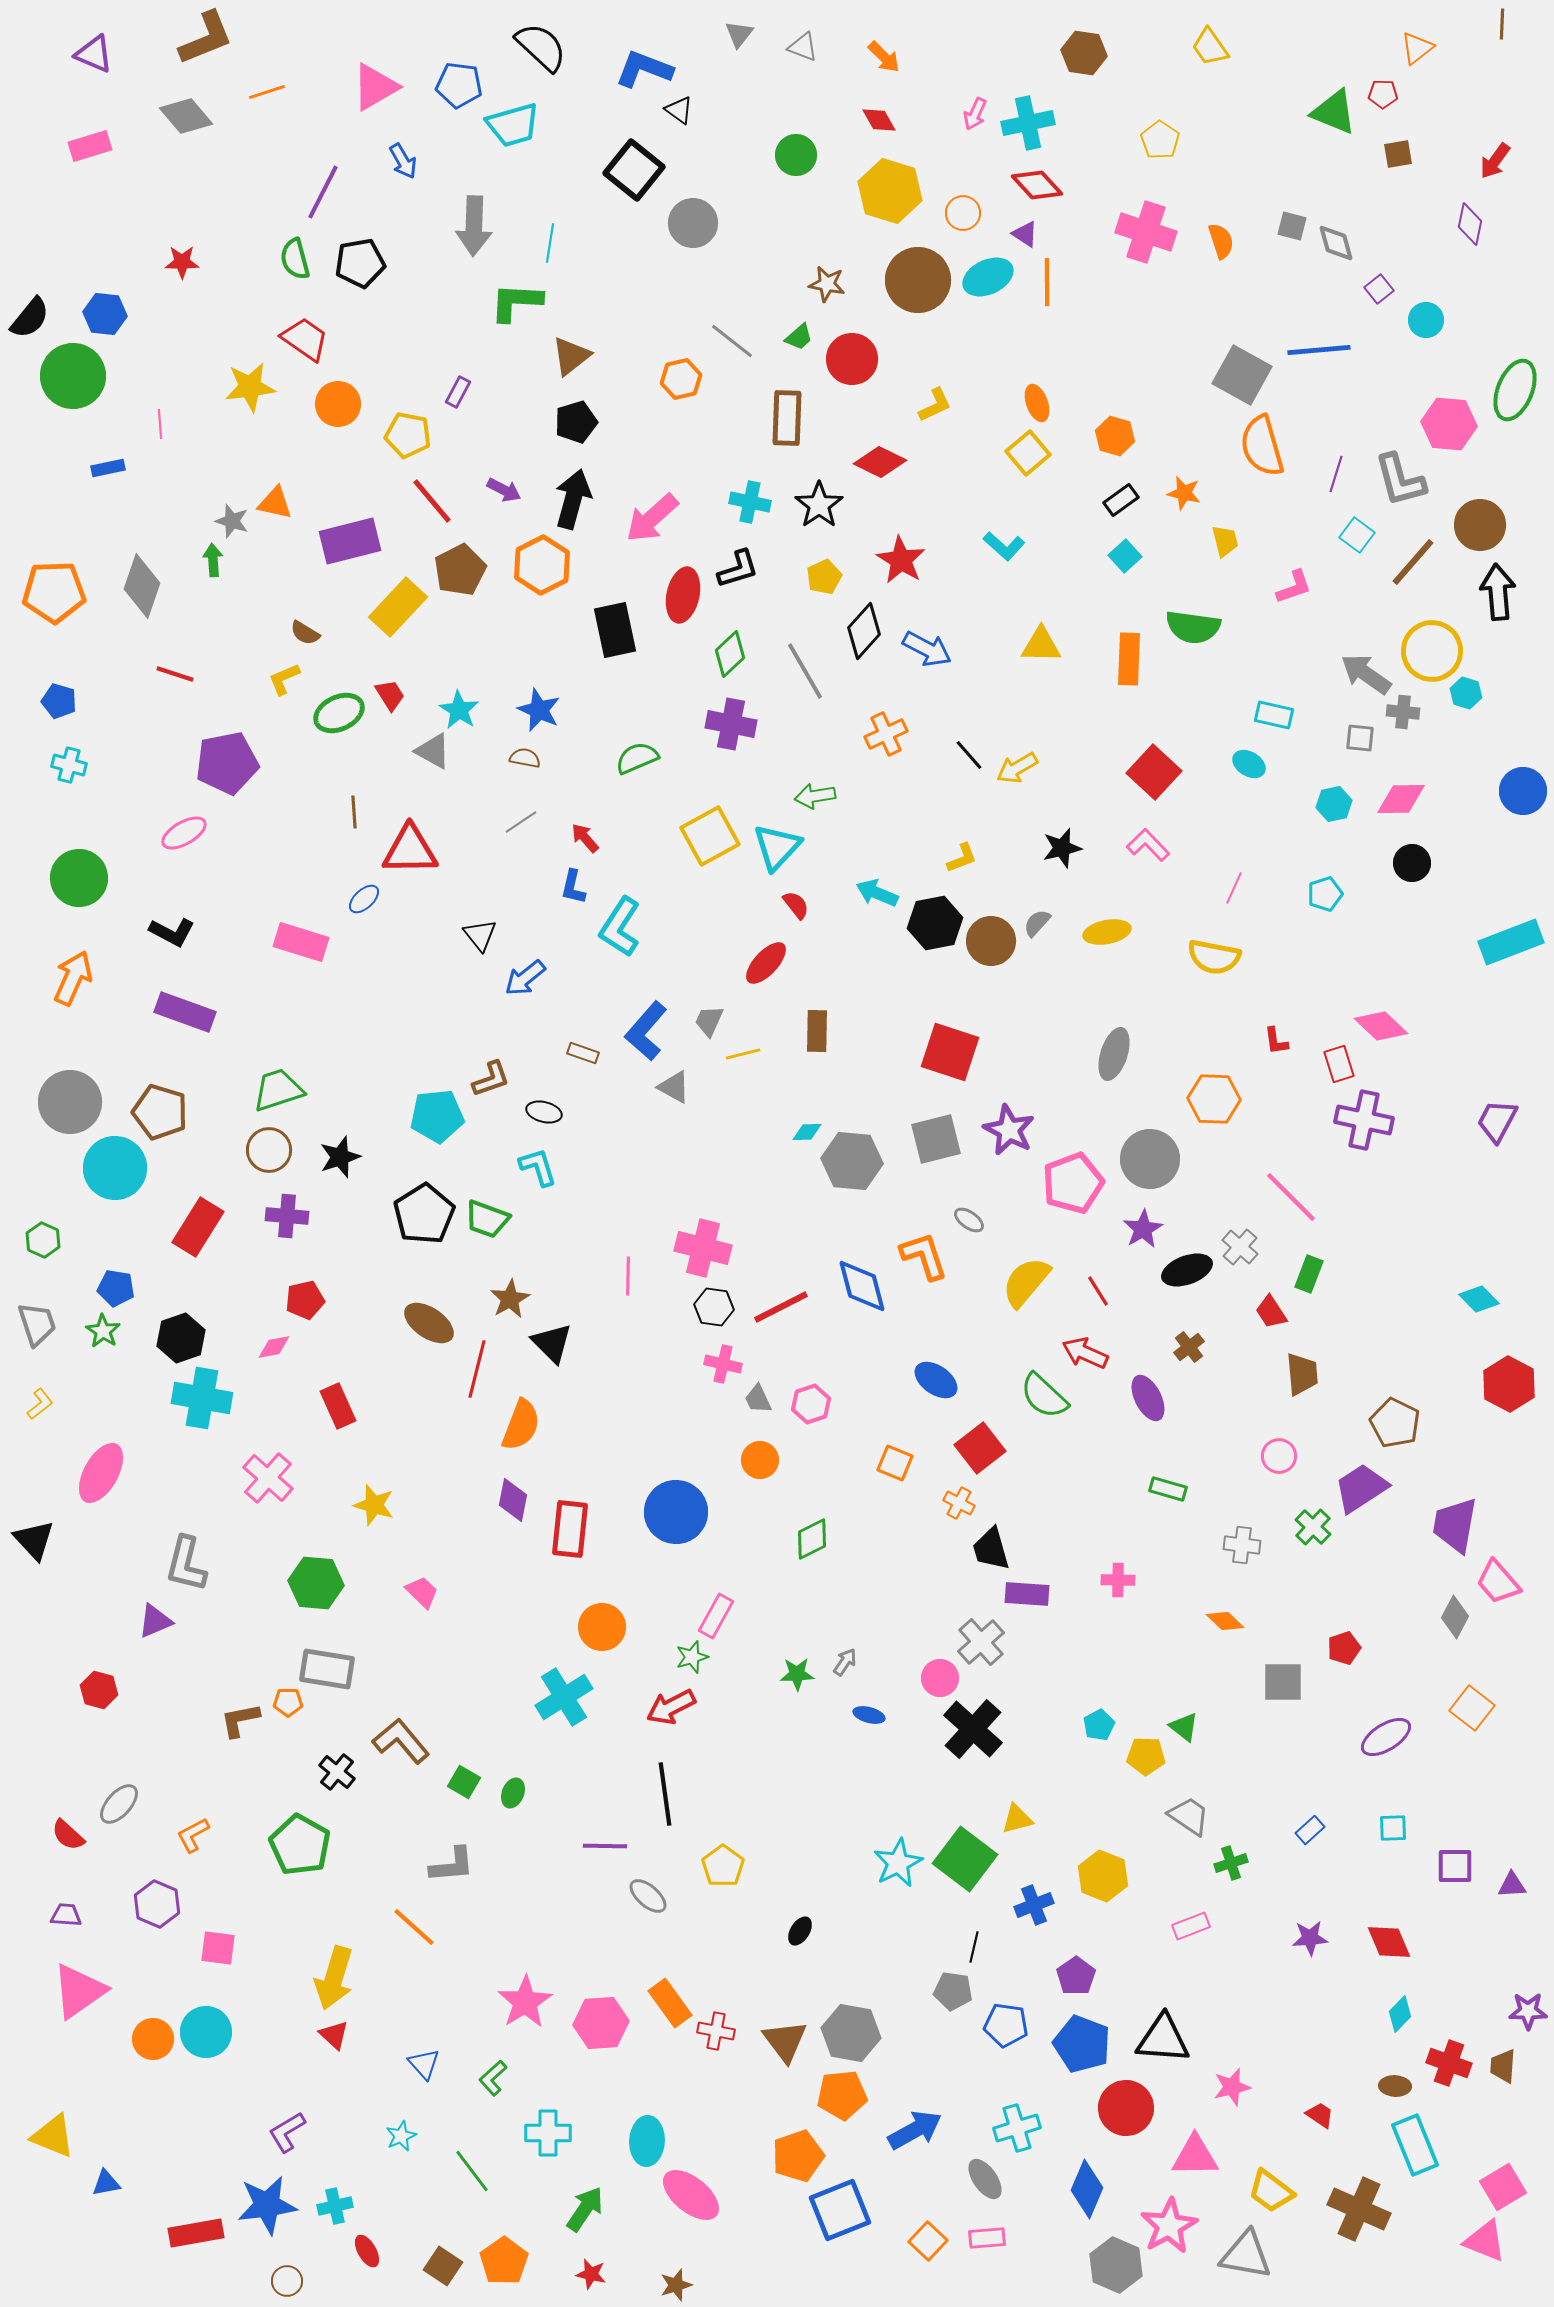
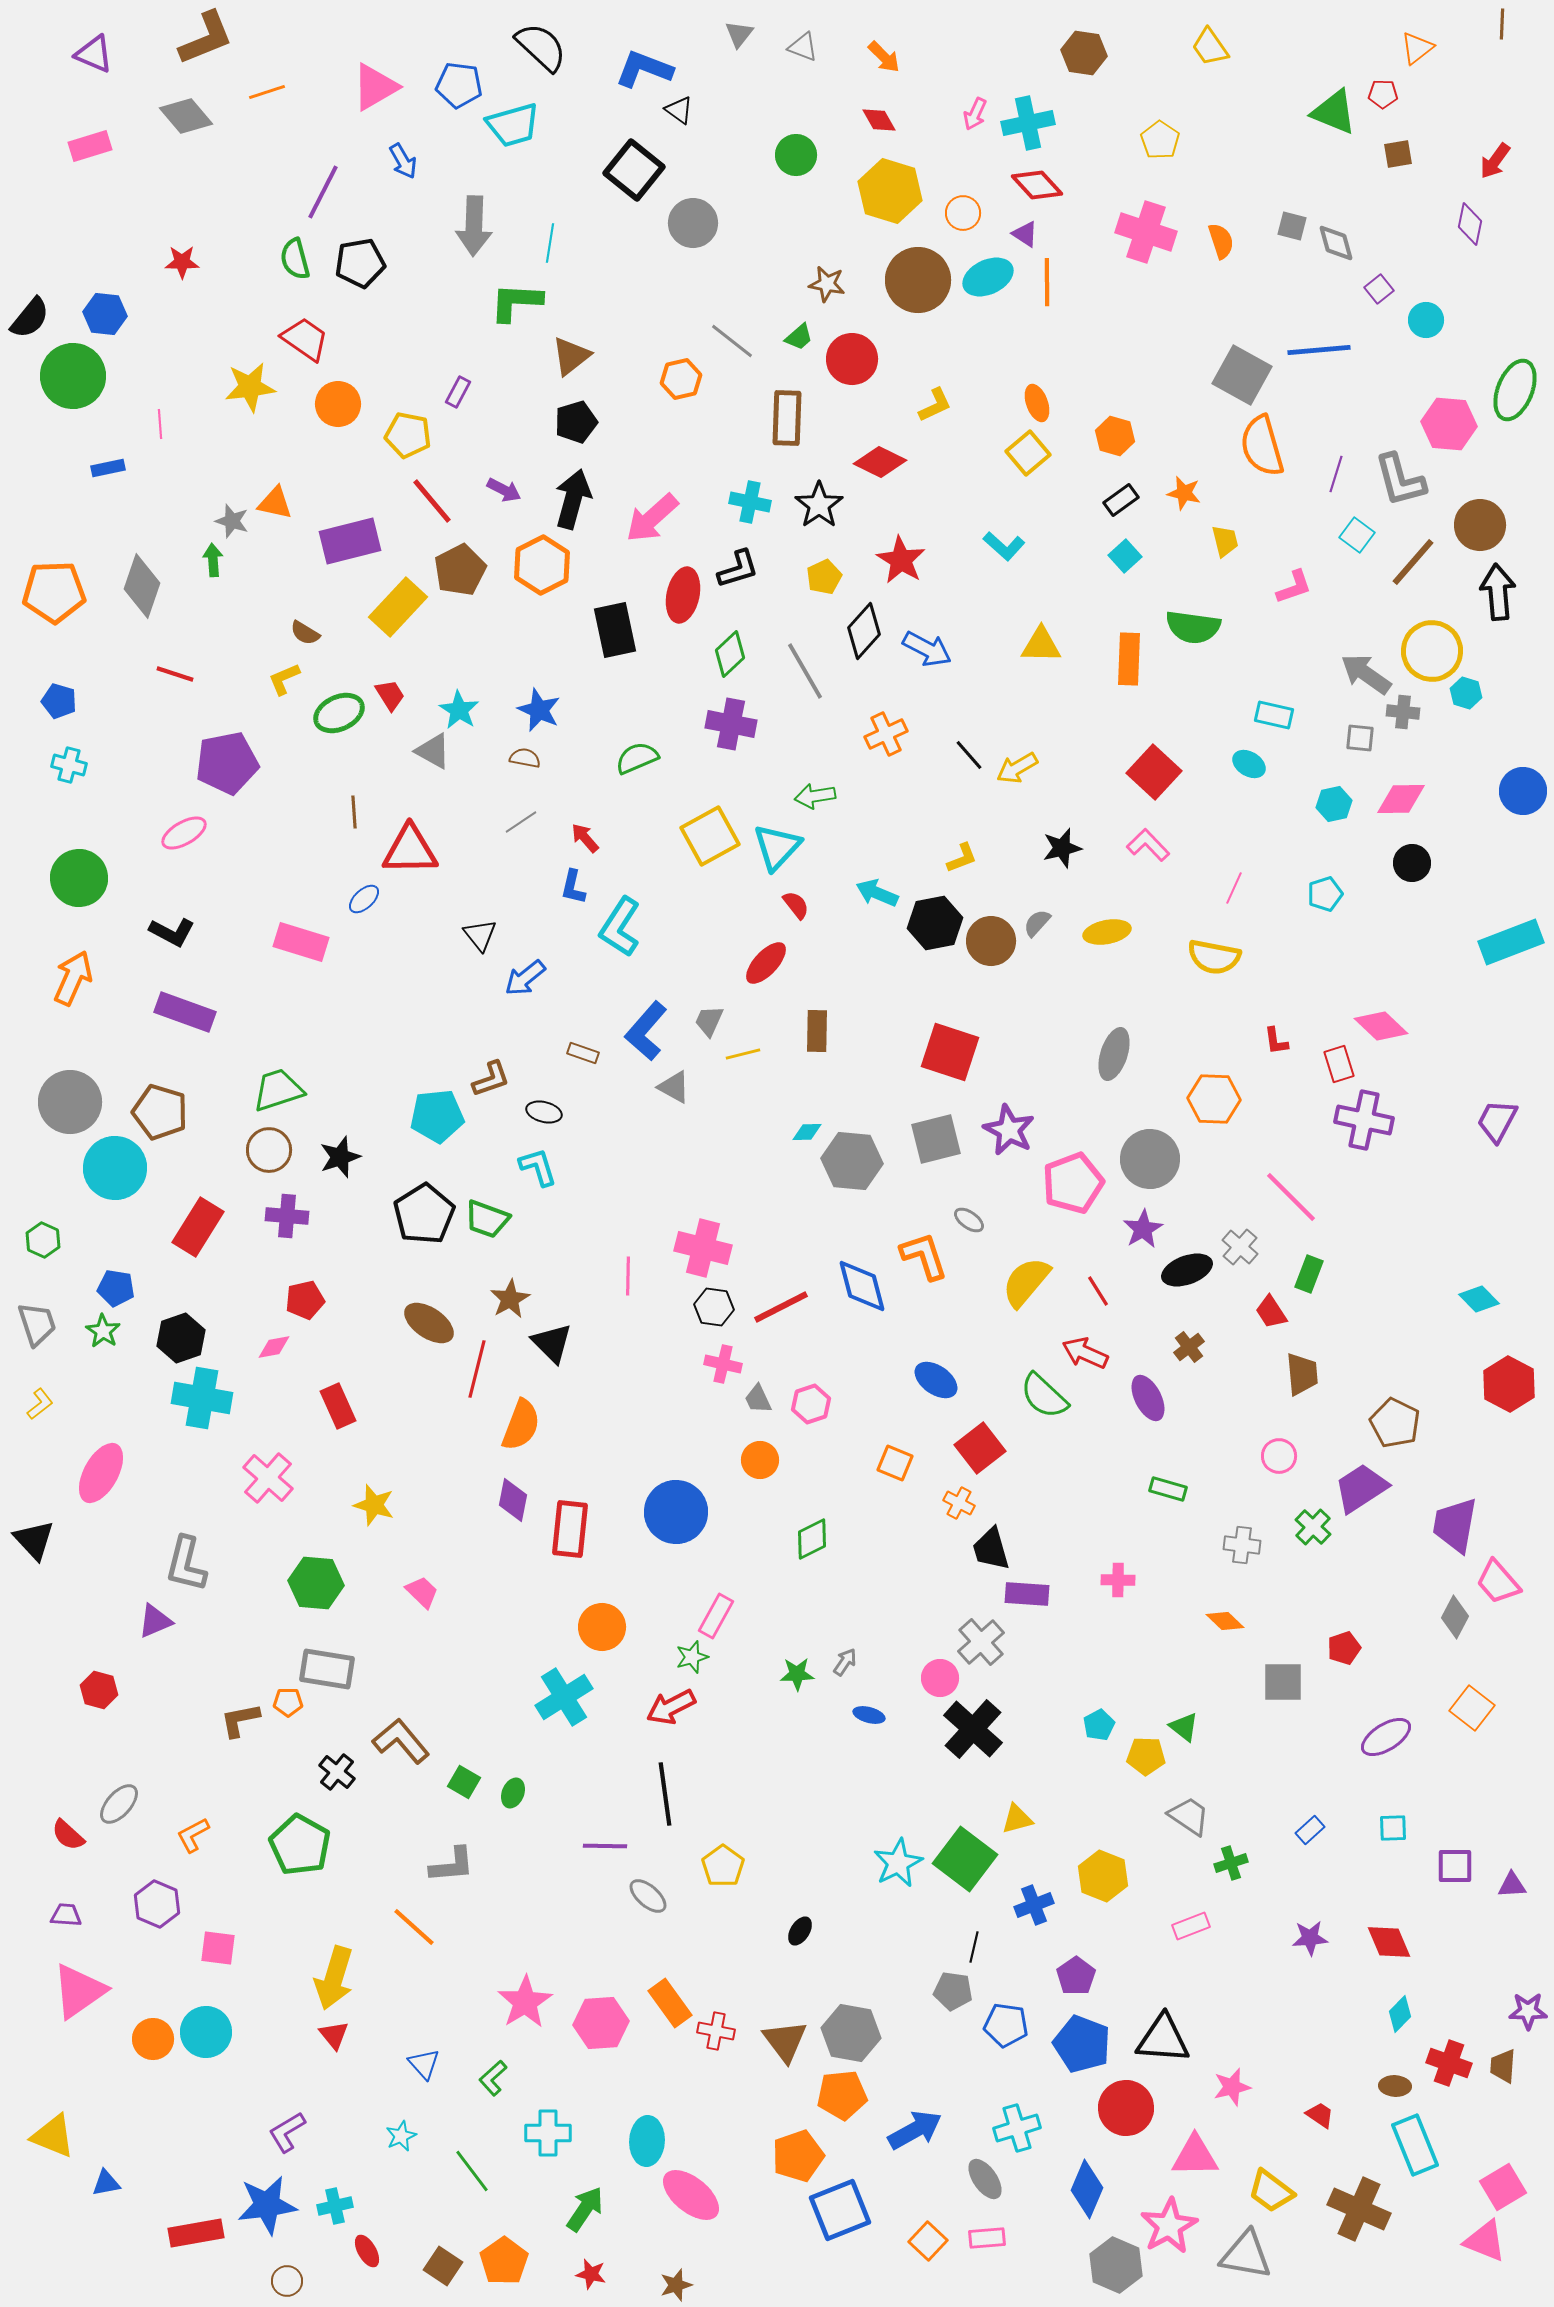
red triangle at (334, 2035): rotated 8 degrees clockwise
